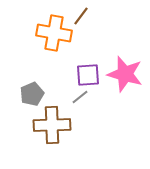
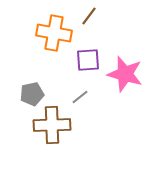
brown line: moved 8 px right
purple square: moved 15 px up
gray pentagon: rotated 10 degrees clockwise
